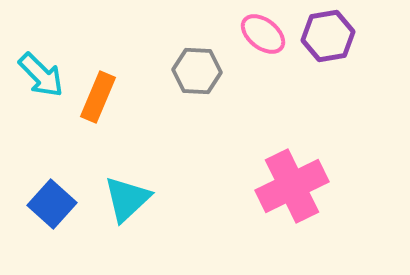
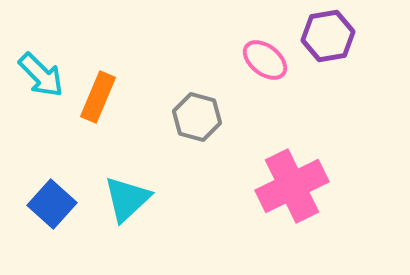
pink ellipse: moved 2 px right, 26 px down
gray hexagon: moved 46 px down; rotated 12 degrees clockwise
